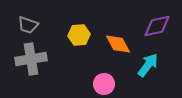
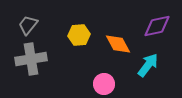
gray trapezoid: rotated 110 degrees clockwise
